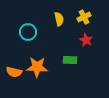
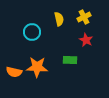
cyan circle: moved 4 px right
